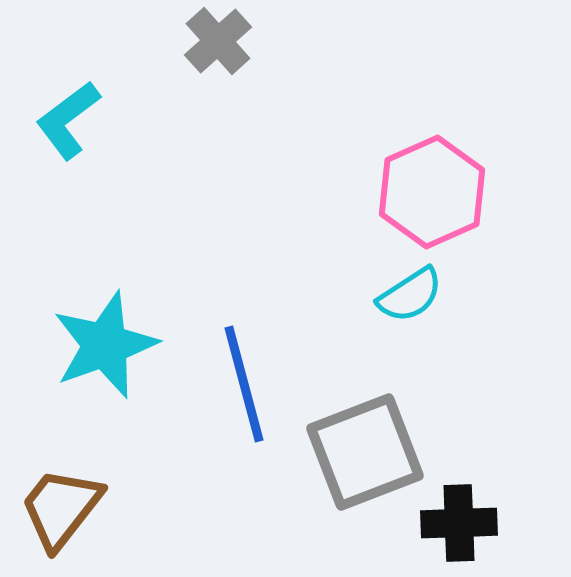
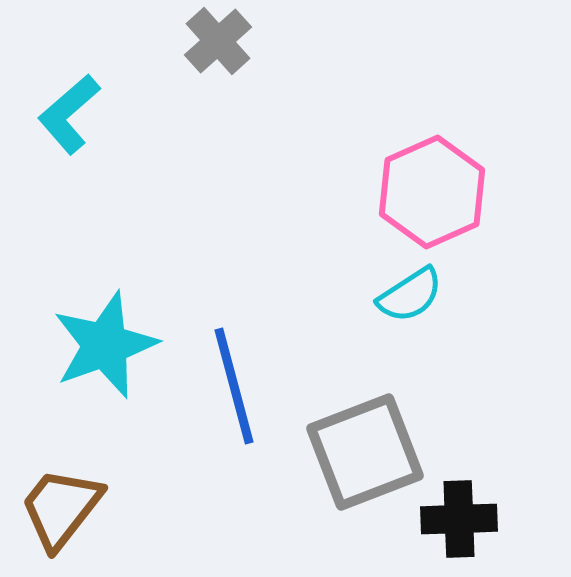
cyan L-shape: moved 1 px right, 6 px up; rotated 4 degrees counterclockwise
blue line: moved 10 px left, 2 px down
black cross: moved 4 px up
